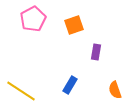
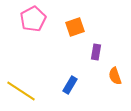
orange square: moved 1 px right, 2 px down
orange semicircle: moved 14 px up
